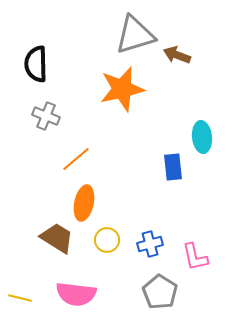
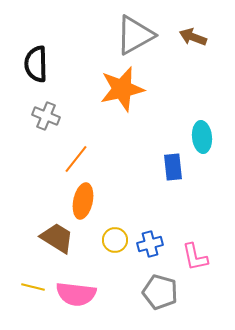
gray triangle: rotated 12 degrees counterclockwise
brown arrow: moved 16 px right, 18 px up
orange line: rotated 12 degrees counterclockwise
orange ellipse: moved 1 px left, 2 px up
yellow circle: moved 8 px right
gray pentagon: rotated 16 degrees counterclockwise
yellow line: moved 13 px right, 11 px up
